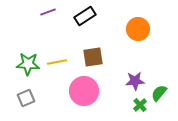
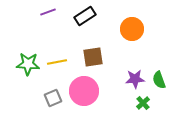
orange circle: moved 6 px left
purple star: moved 2 px up
green semicircle: moved 13 px up; rotated 60 degrees counterclockwise
gray square: moved 27 px right
green cross: moved 3 px right, 2 px up
